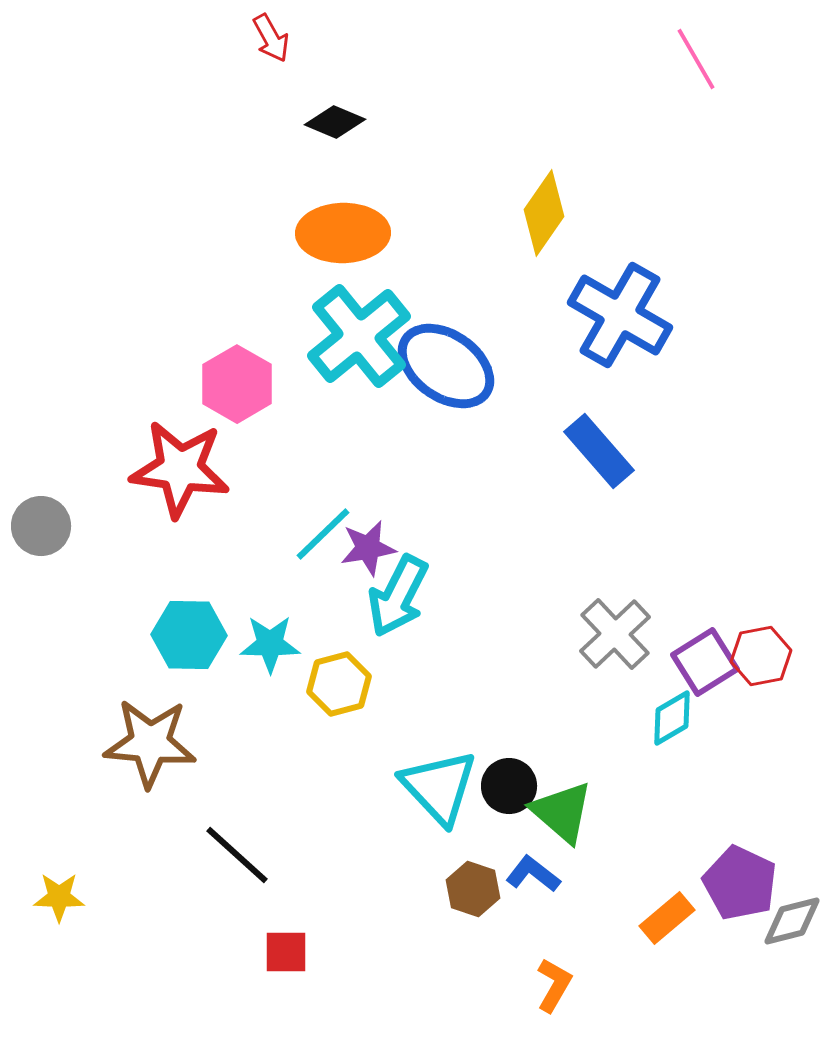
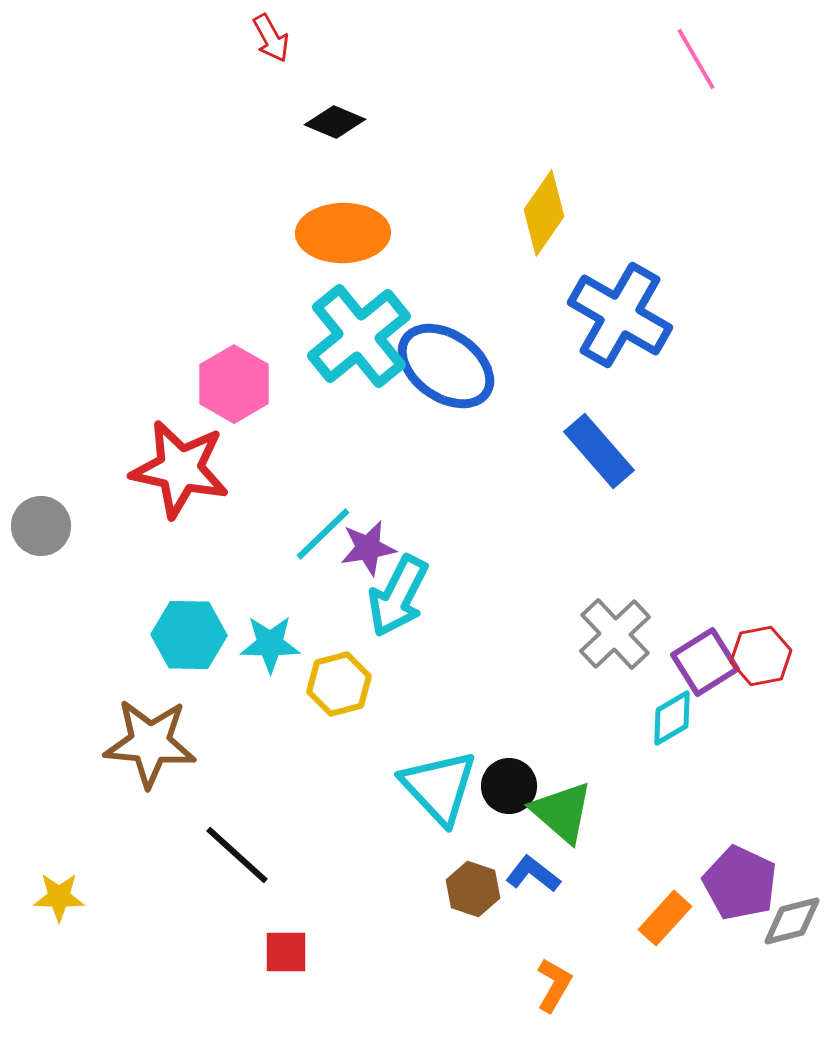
pink hexagon: moved 3 px left
red star: rotated 4 degrees clockwise
orange rectangle: moved 2 px left; rotated 8 degrees counterclockwise
